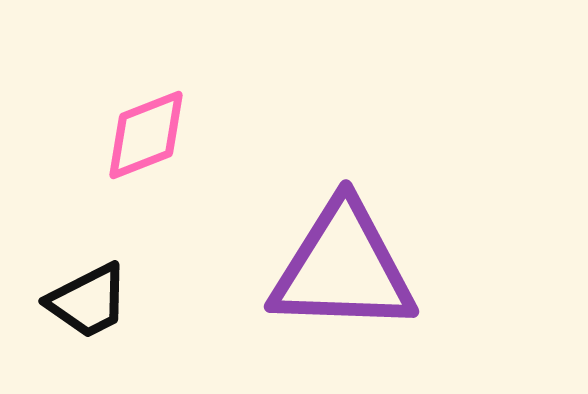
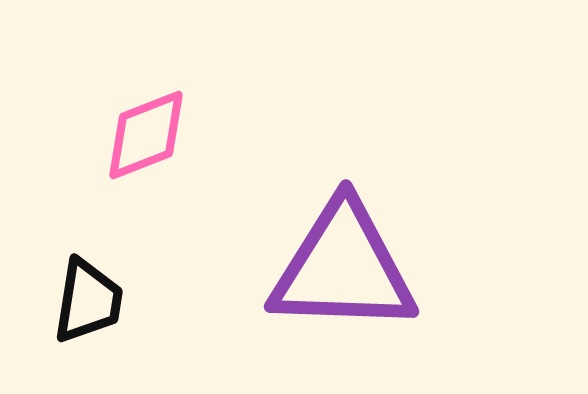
black trapezoid: rotated 54 degrees counterclockwise
